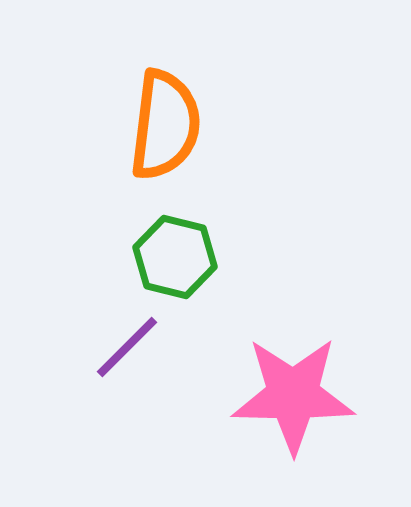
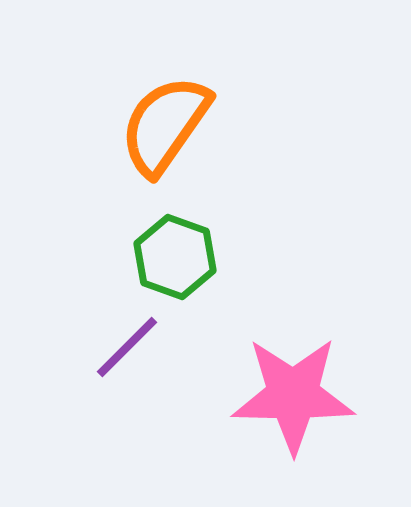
orange semicircle: rotated 152 degrees counterclockwise
green hexagon: rotated 6 degrees clockwise
